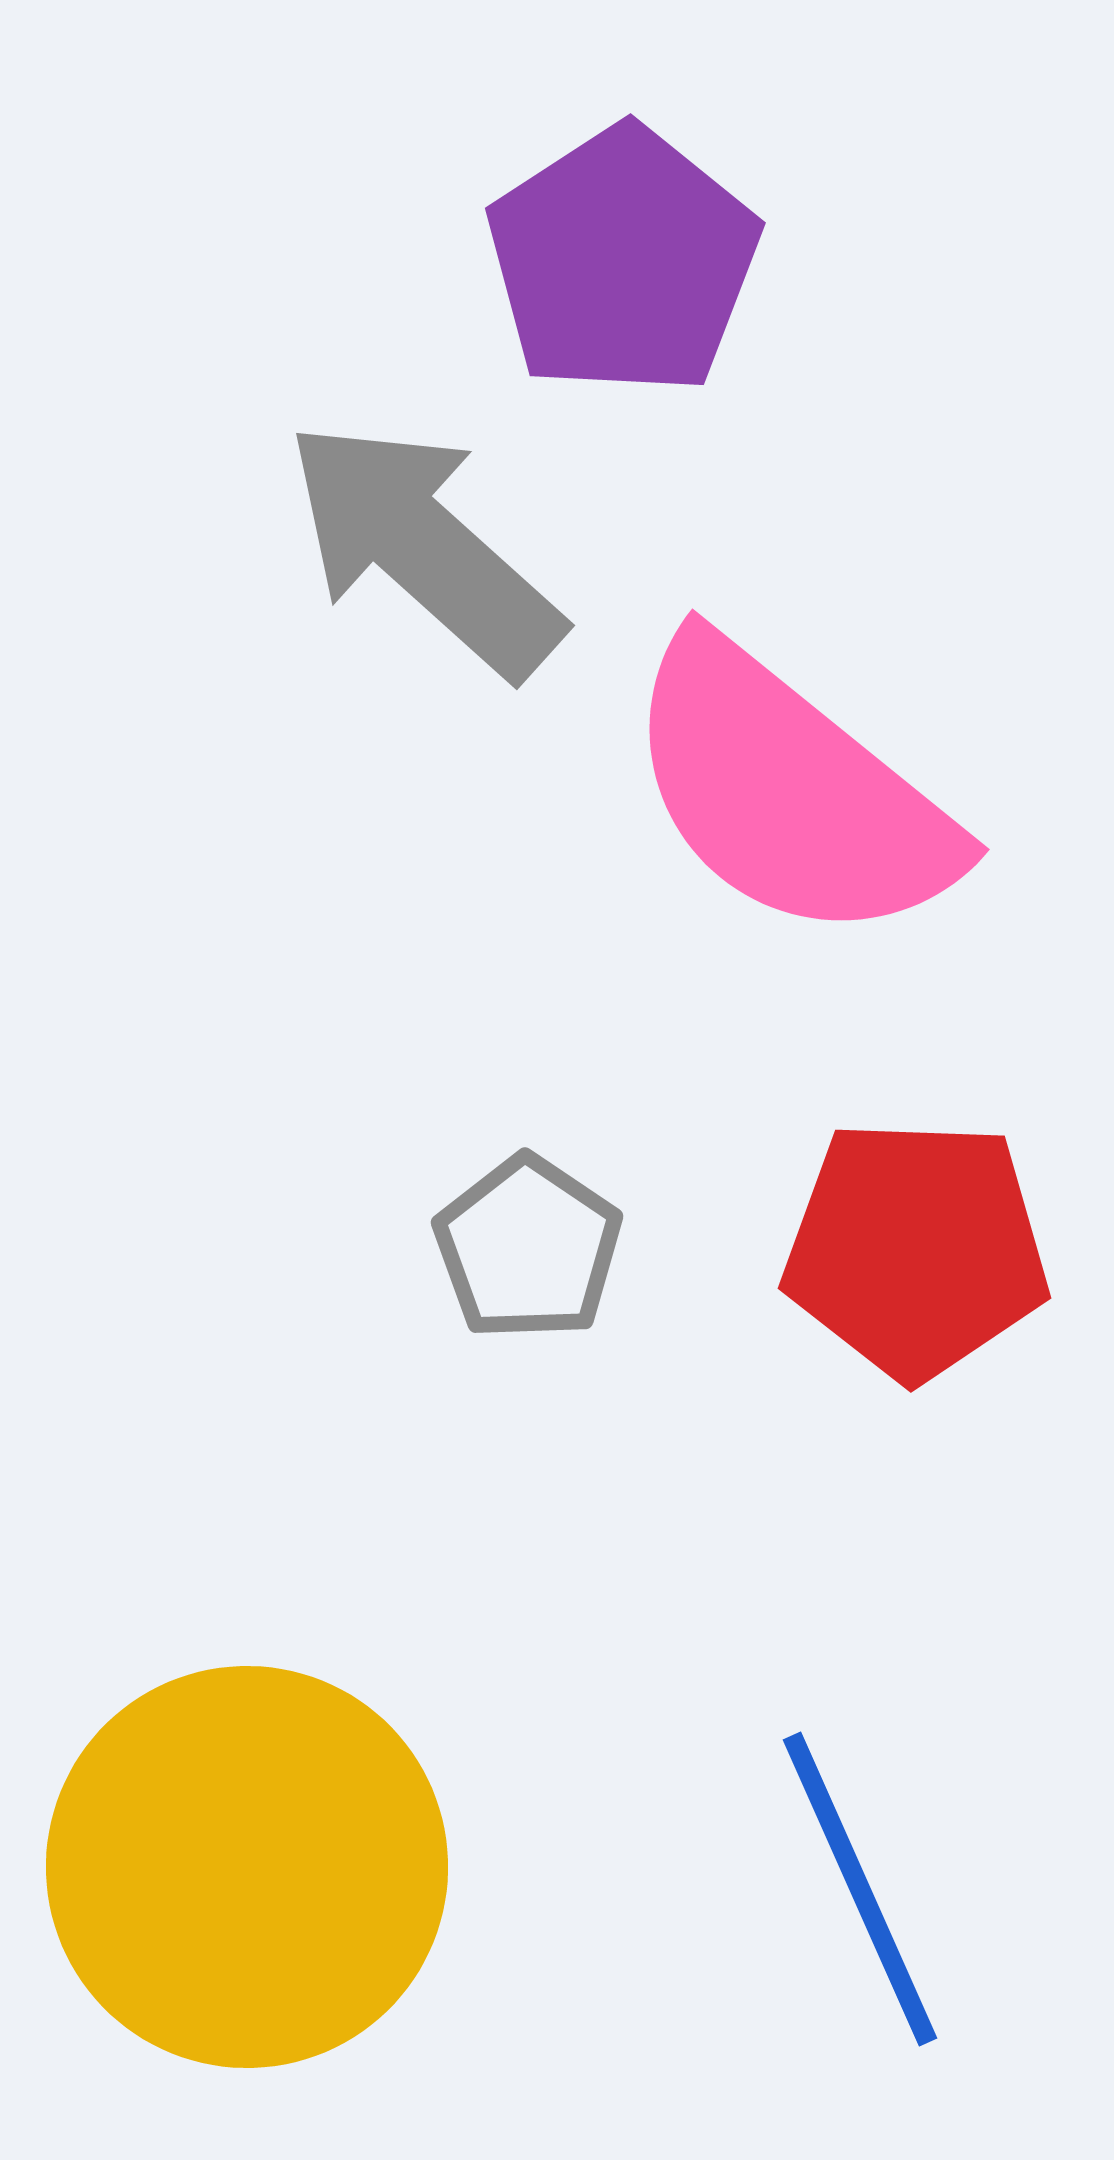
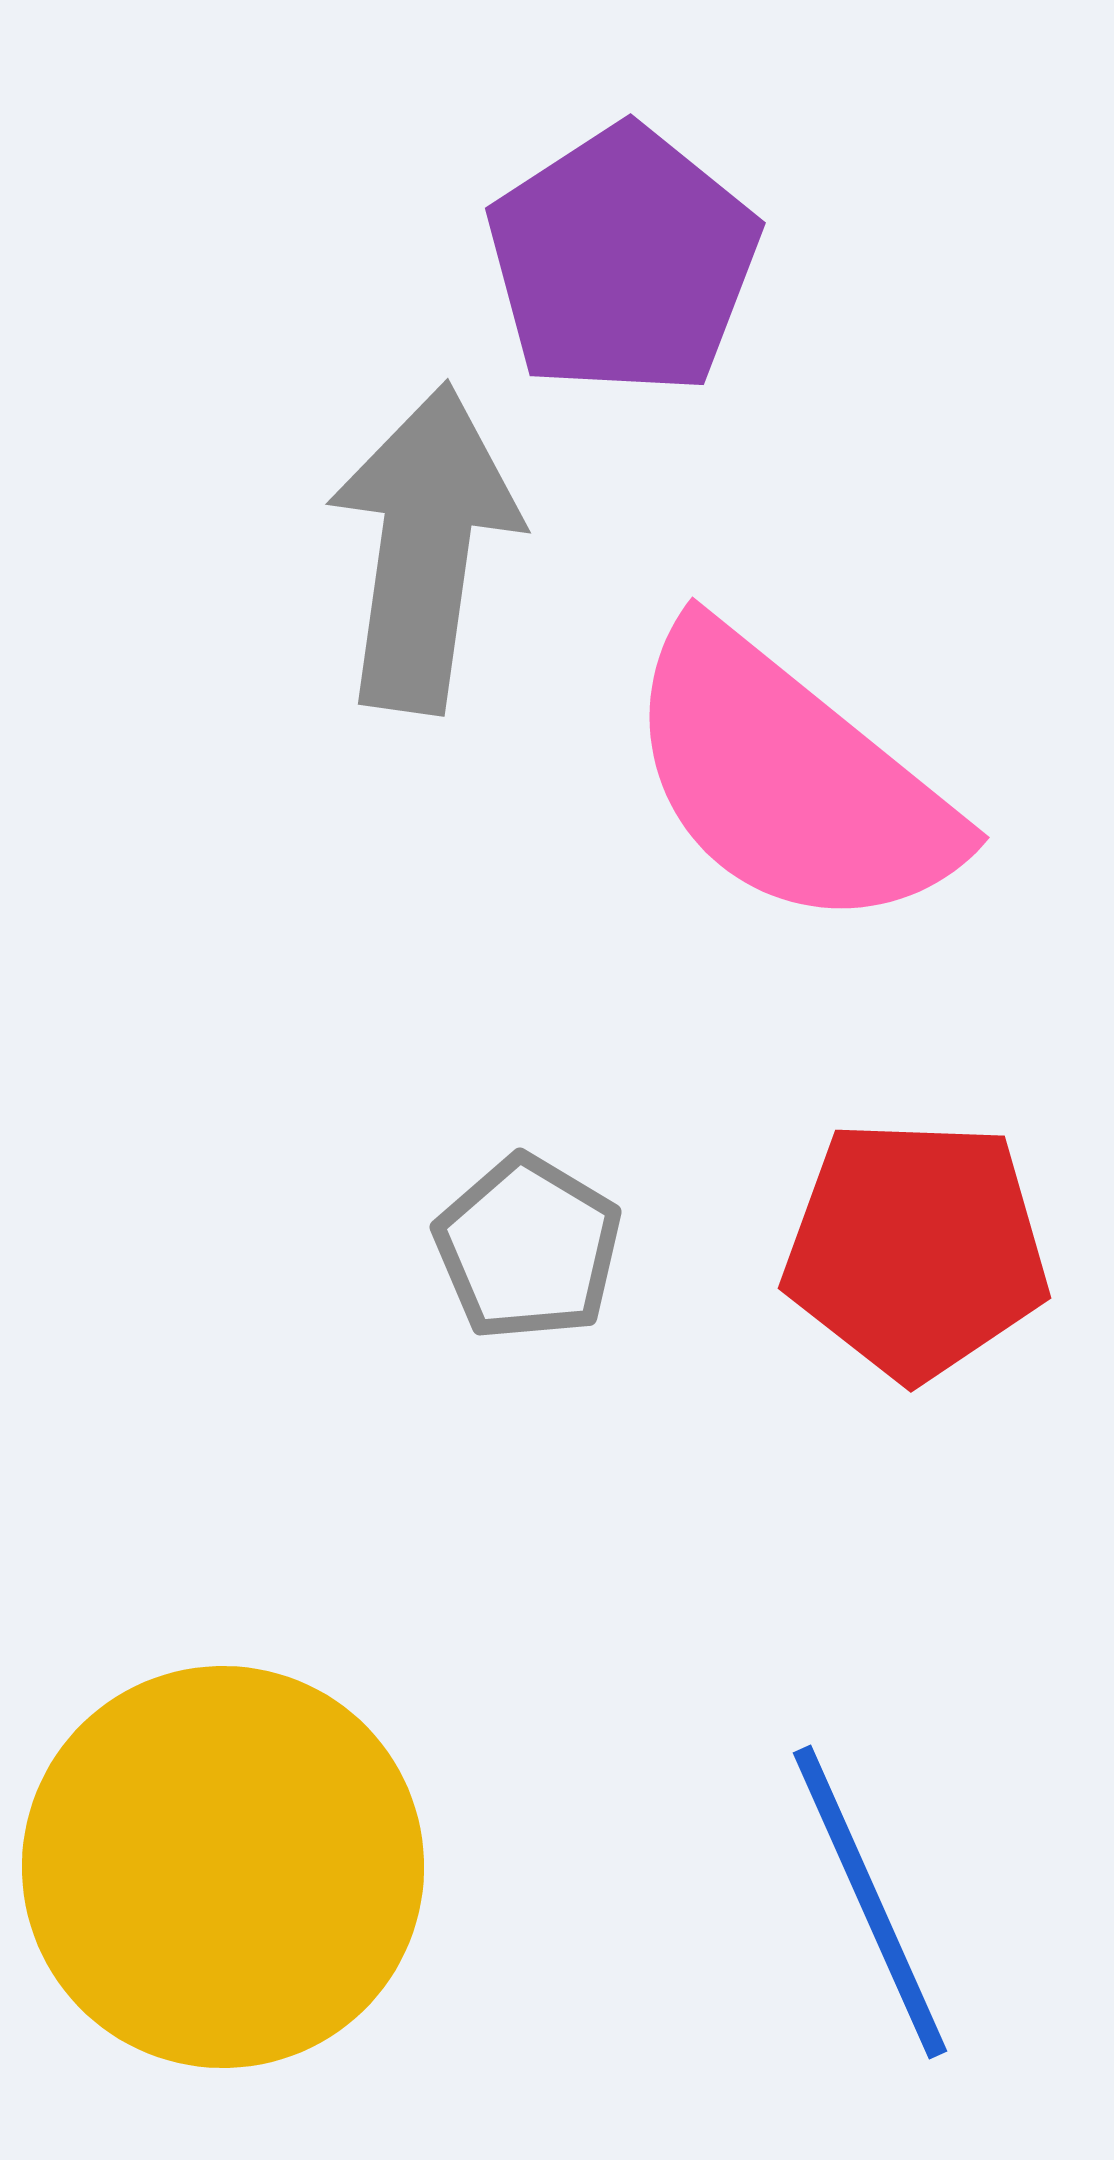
gray arrow: rotated 56 degrees clockwise
pink semicircle: moved 12 px up
gray pentagon: rotated 3 degrees counterclockwise
yellow circle: moved 24 px left
blue line: moved 10 px right, 13 px down
